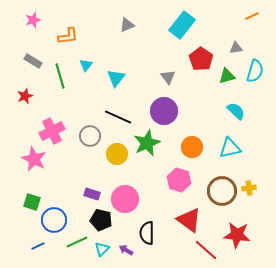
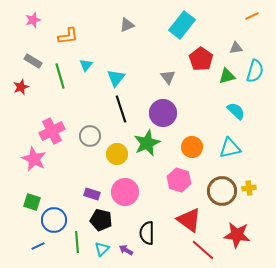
red star at (25, 96): moved 4 px left, 9 px up
purple circle at (164, 111): moved 1 px left, 2 px down
black line at (118, 117): moved 3 px right, 8 px up; rotated 48 degrees clockwise
pink circle at (125, 199): moved 7 px up
green line at (77, 242): rotated 70 degrees counterclockwise
red line at (206, 250): moved 3 px left
